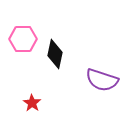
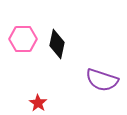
black diamond: moved 2 px right, 10 px up
red star: moved 6 px right
